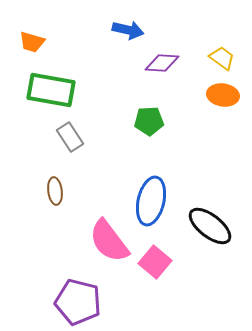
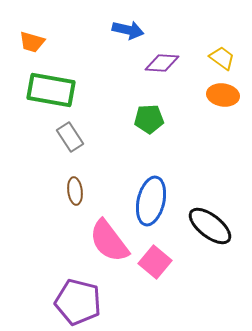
green pentagon: moved 2 px up
brown ellipse: moved 20 px right
